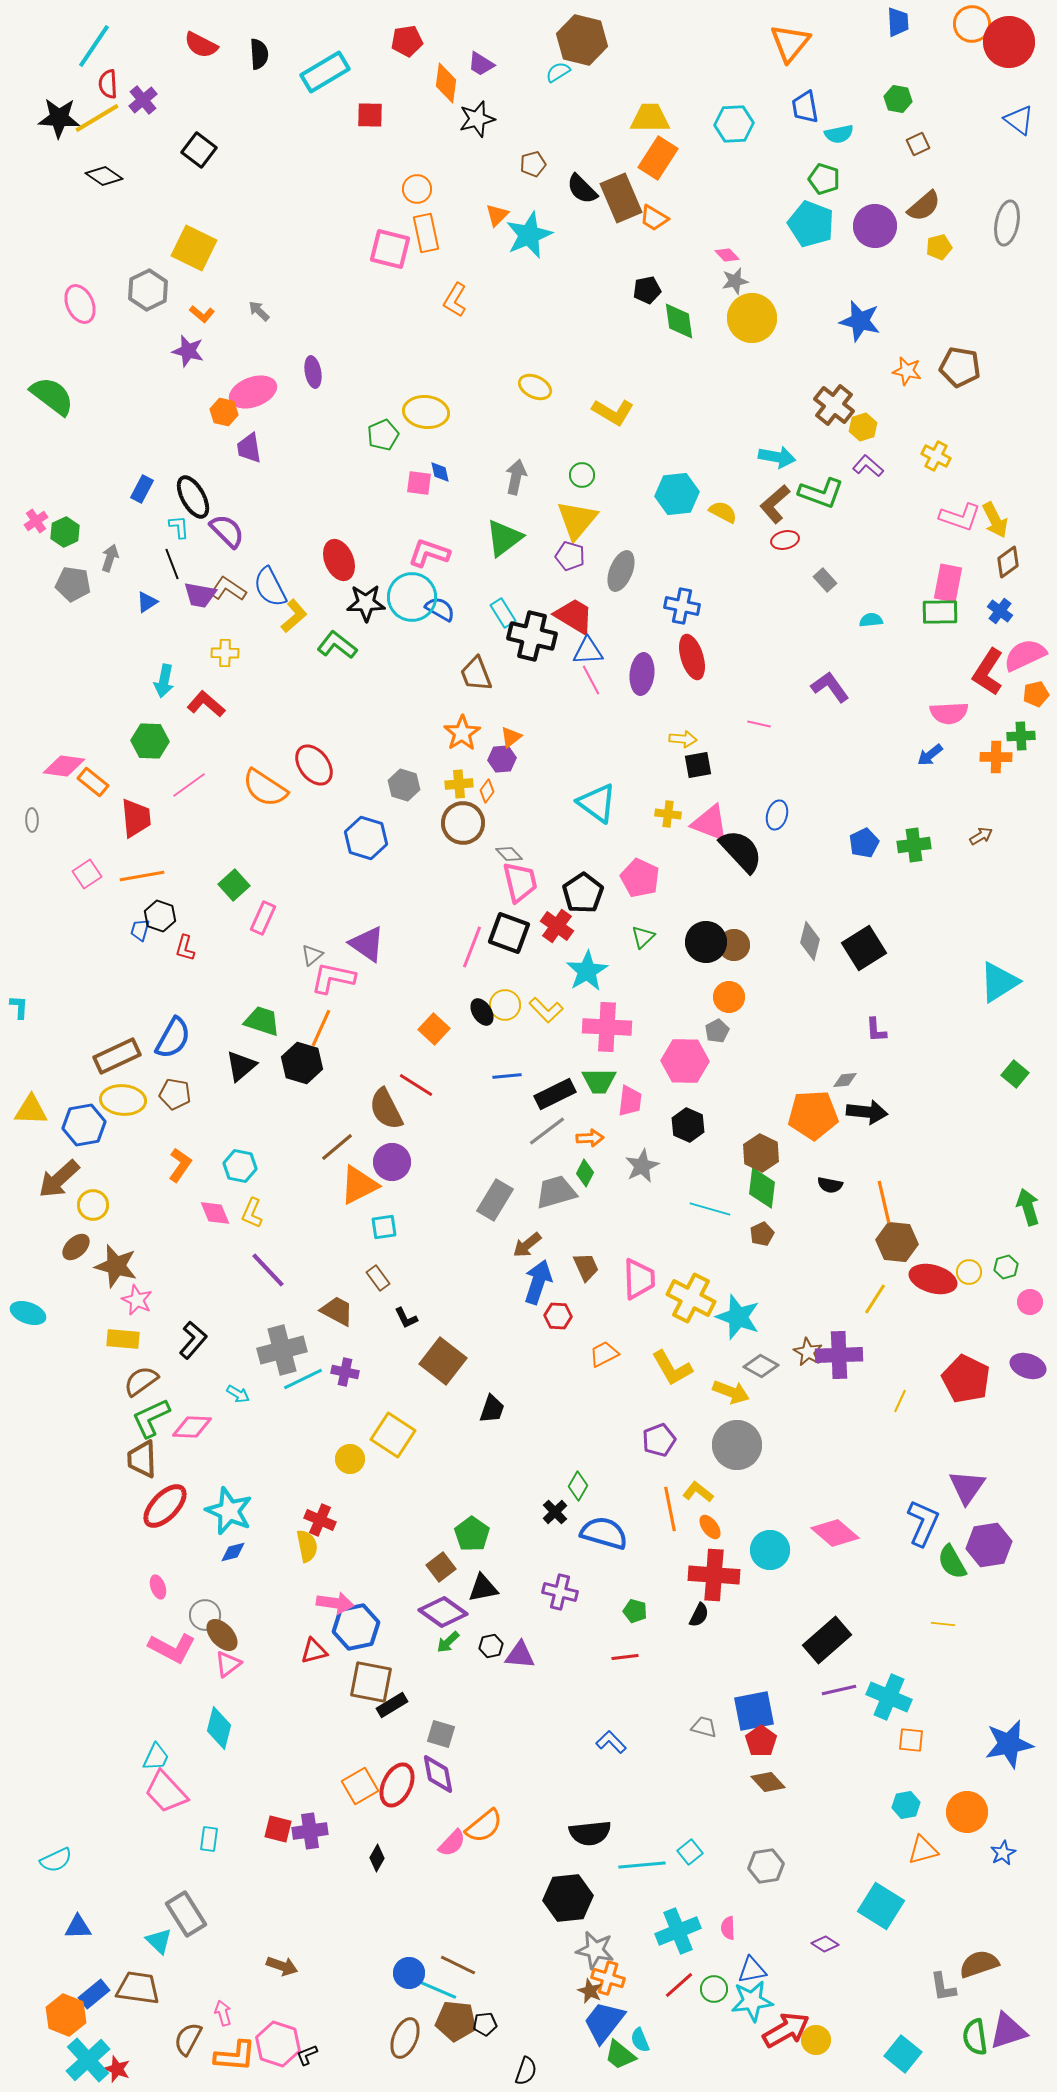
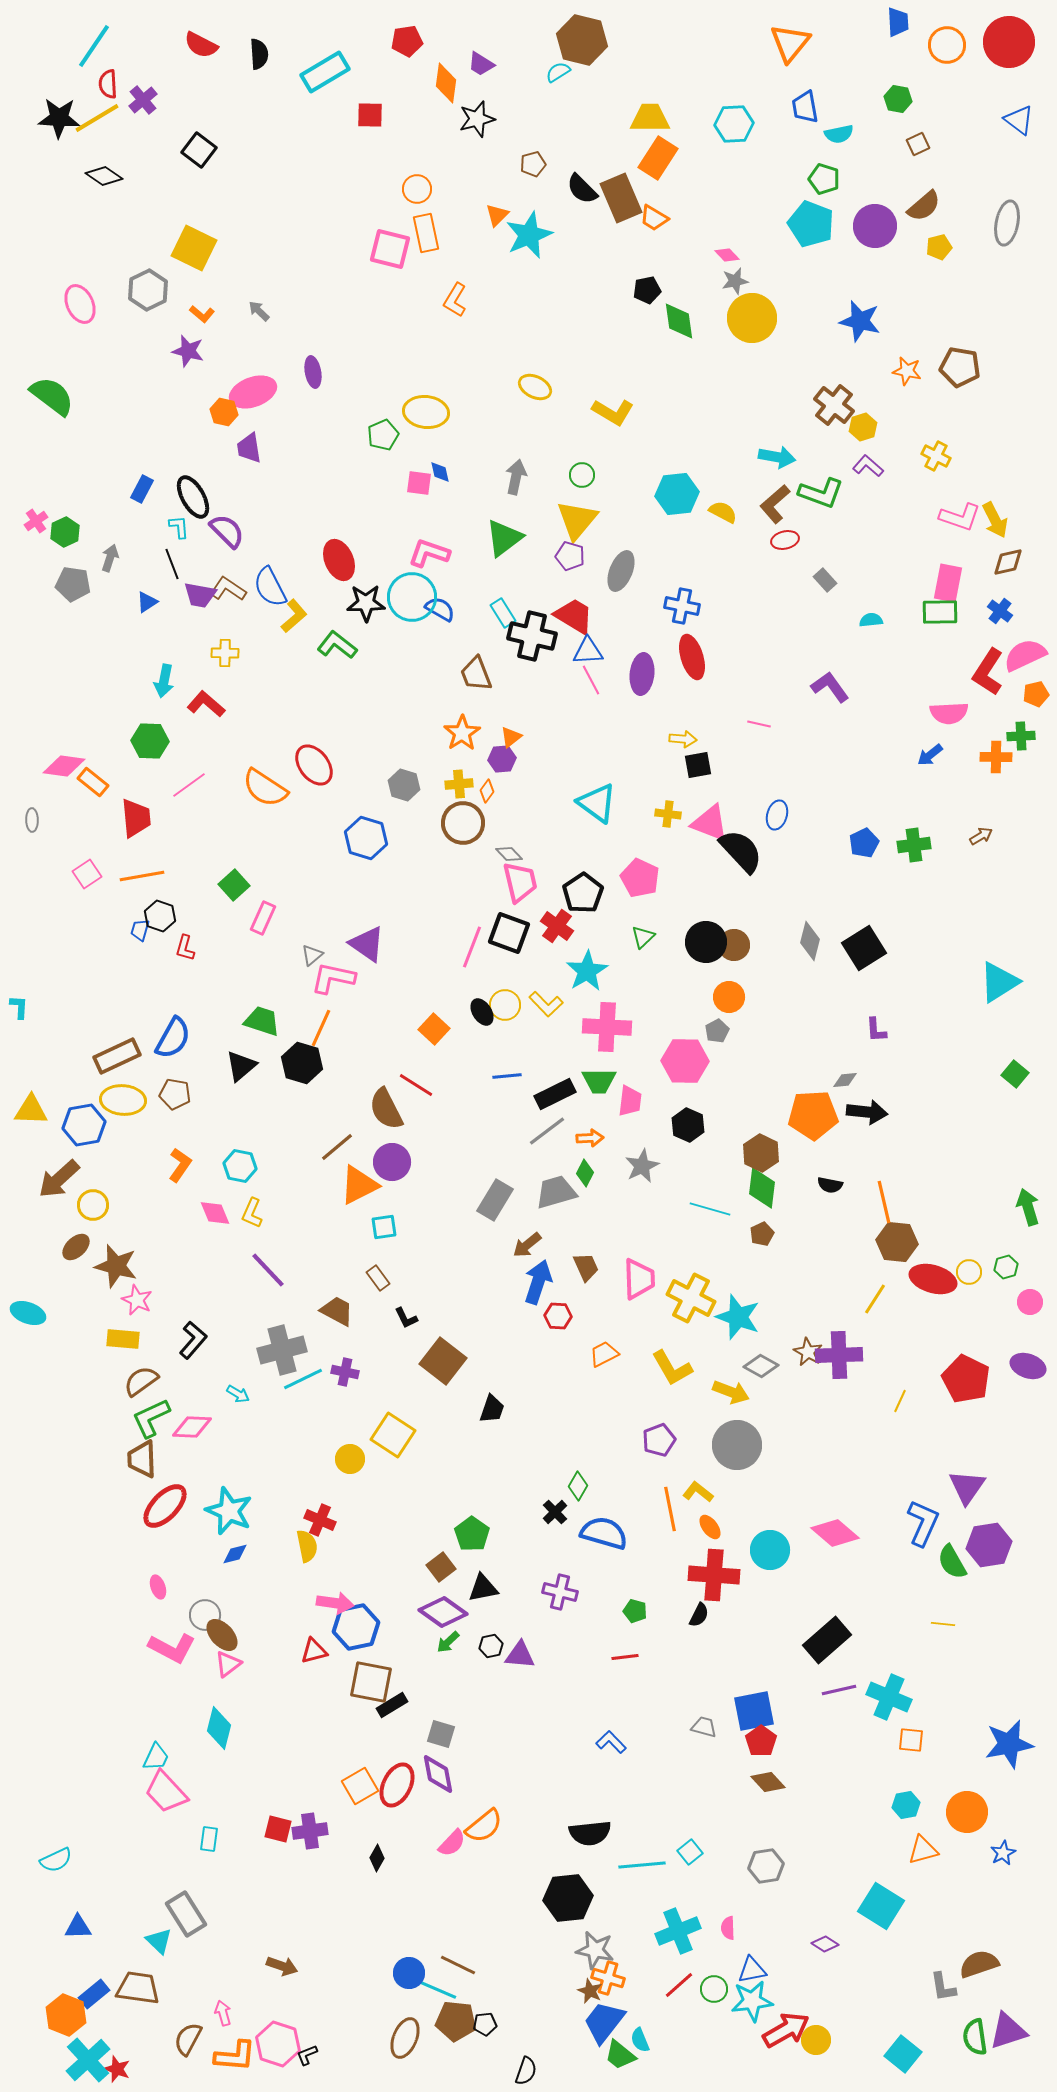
orange circle at (972, 24): moved 25 px left, 21 px down
brown diamond at (1008, 562): rotated 24 degrees clockwise
yellow L-shape at (546, 1010): moved 6 px up
blue diamond at (233, 1552): moved 2 px right, 2 px down
